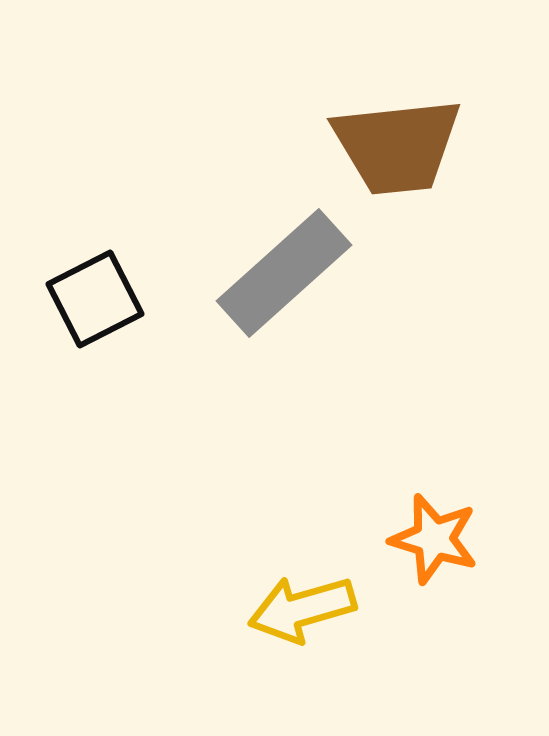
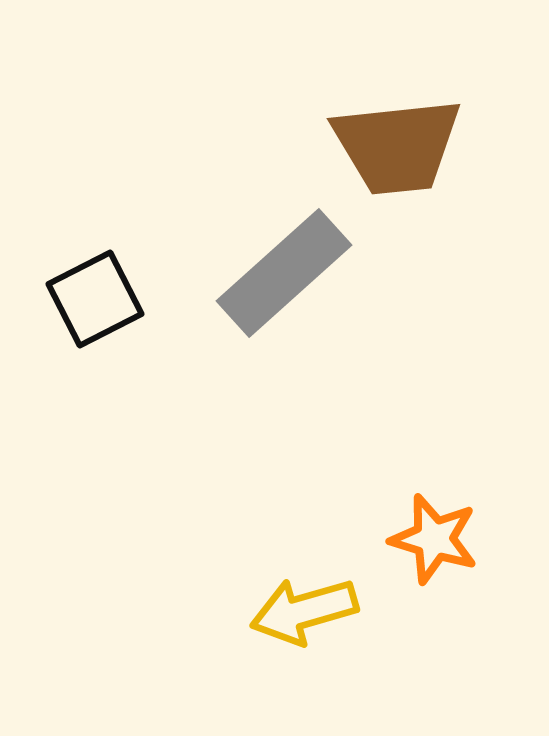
yellow arrow: moved 2 px right, 2 px down
